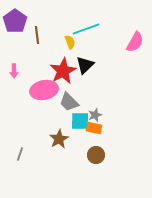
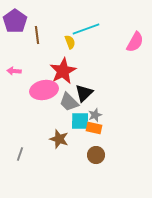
black triangle: moved 1 px left, 28 px down
pink arrow: rotated 96 degrees clockwise
brown star: rotated 24 degrees counterclockwise
